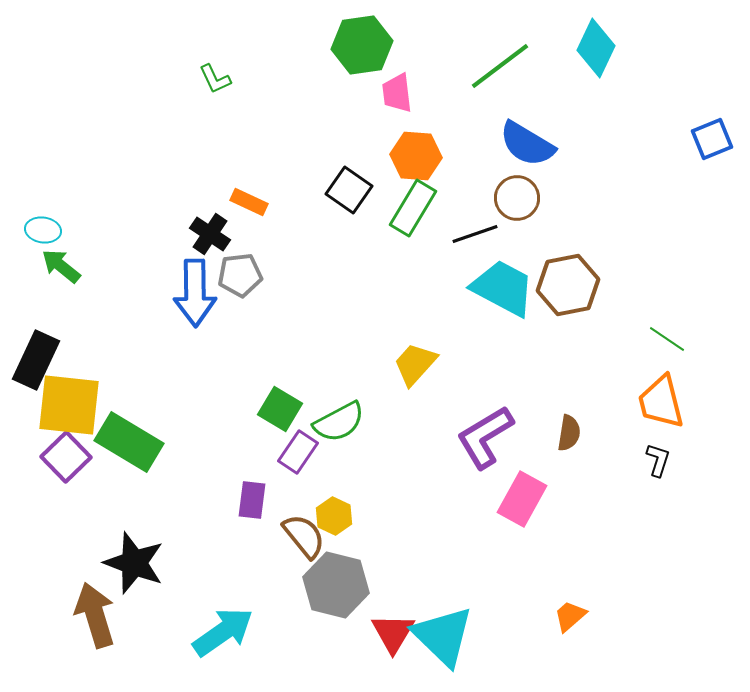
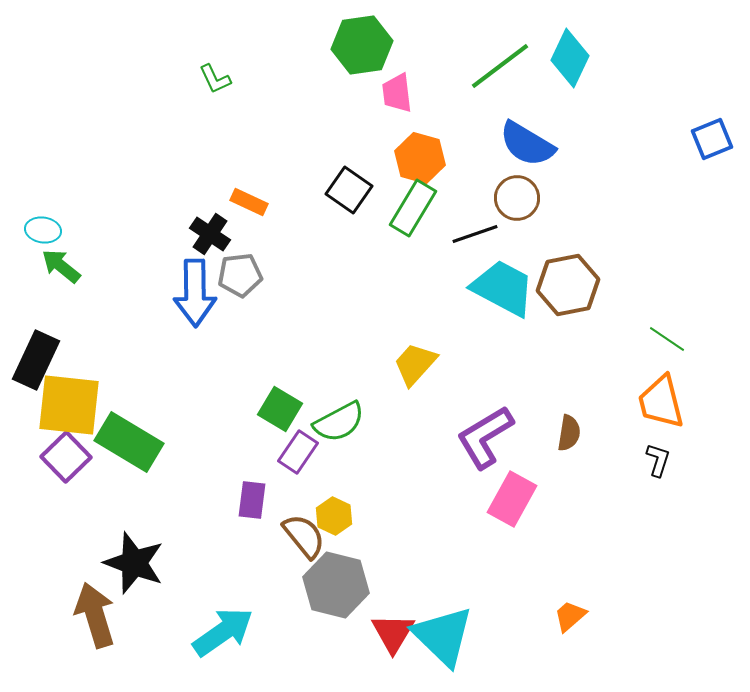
cyan diamond at (596, 48): moved 26 px left, 10 px down
orange hexagon at (416, 156): moved 4 px right, 2 px down; rotated 12 degrees clockwise
pink rectangle at (522, 499): moved 10 px left
